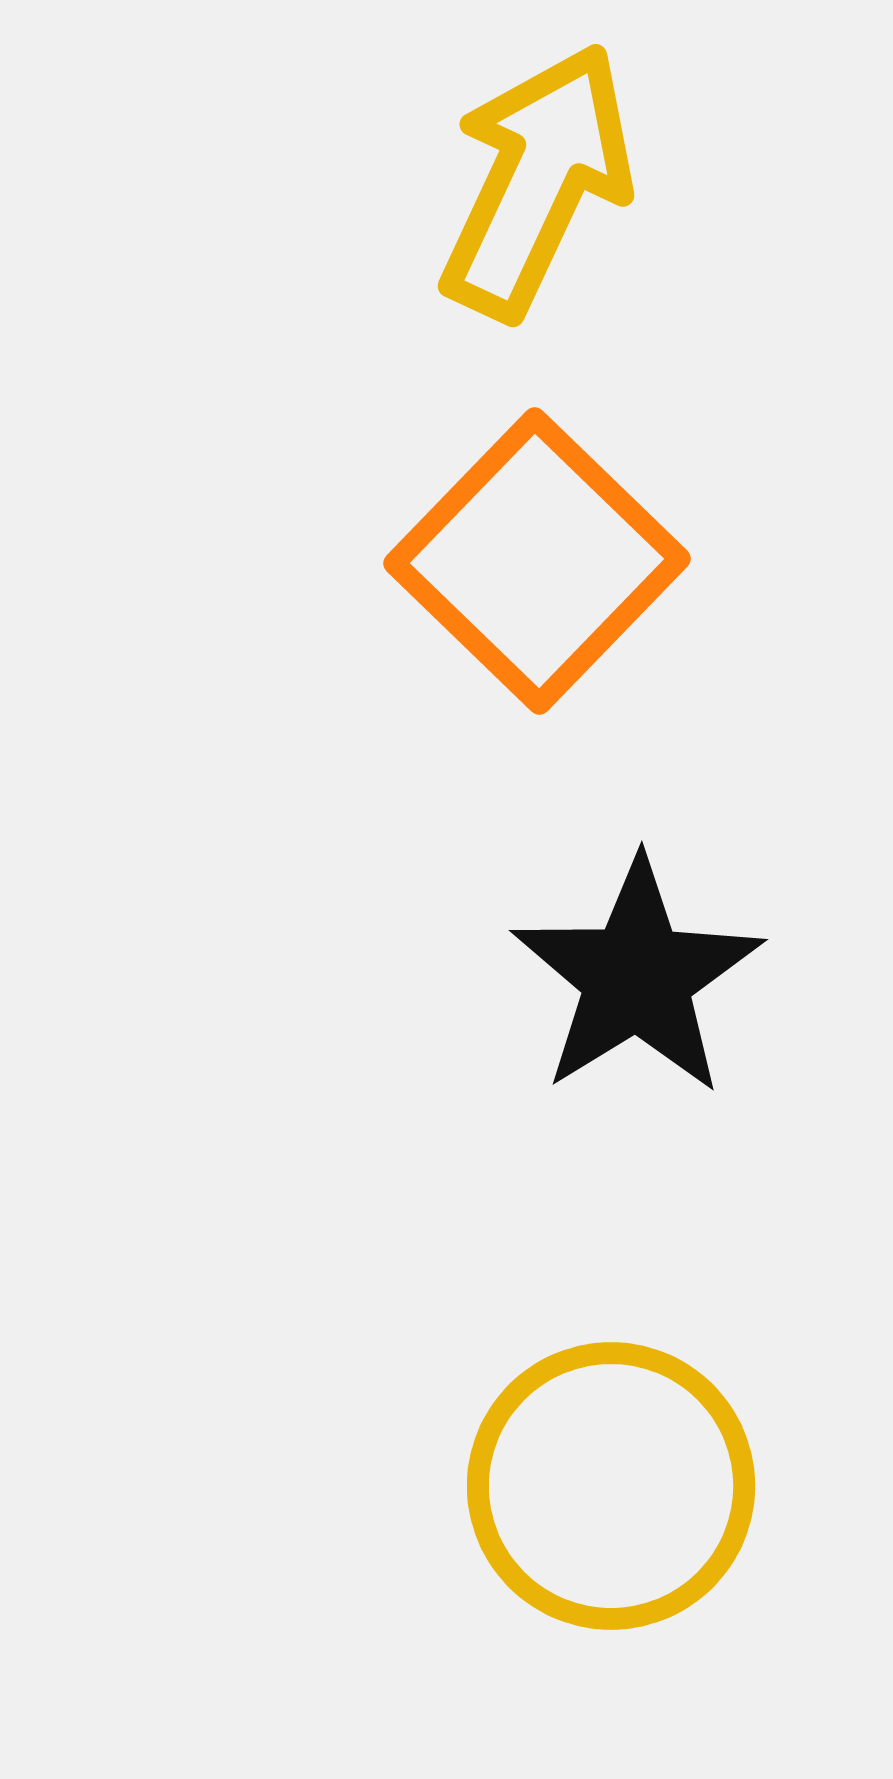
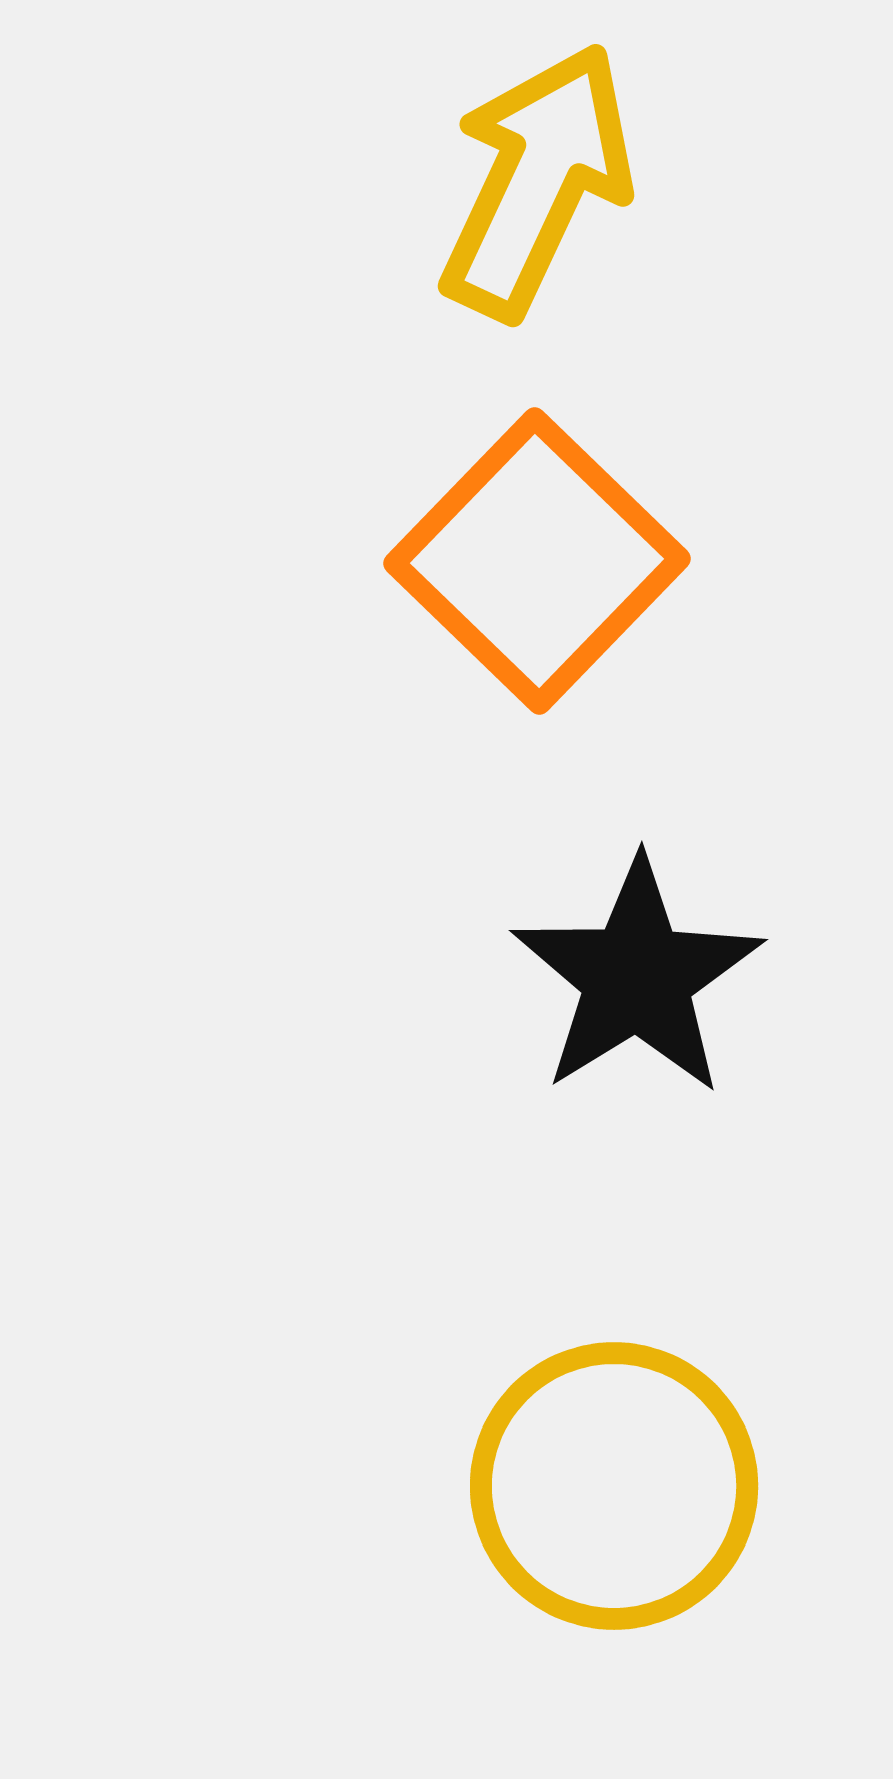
yellow circle: moved 3 px right
